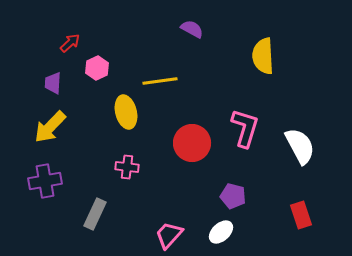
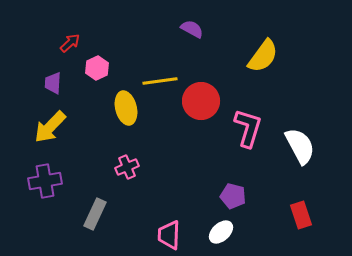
yellow semicircle: rotated 141 degrees counterclockwise
yellow ellipse: moved 4 px up
pink L-shape: moved 3 px right
red circle: moved 9 px right, 42 px up
pink cross: rotated 30 degrees counterclockwise
pink trapezoid: rotated 40 degrees counterclockwise
